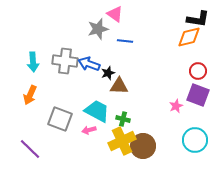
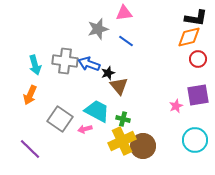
pink triangle: moved 9 px right, 1 px up; rotated 42 degrees counterclockwise
black L-shape: moved 2 px left, 1 px up
blue line: moved 1 px right; rotated 28 degrees clockwise
cyan arrow: moved 2 px right, 3 px down; rotated 12 degrees counterclockwise
red circle: moved 12 px up
brown triangle: rotated 48 degrees clockwise
purple square: rotated 30 degrees counterclockwise
gray square: rotated 15 degrees clockwise
pink arrow: moved 4 px left, 1 px up
